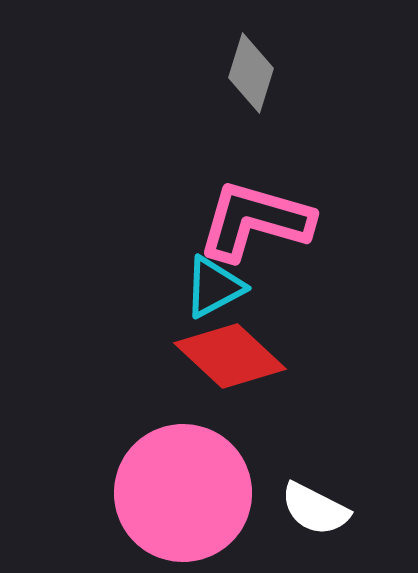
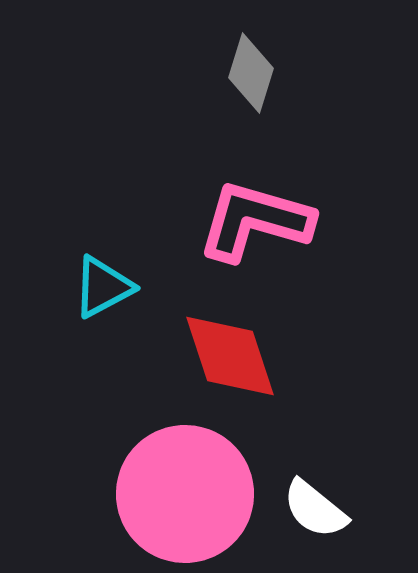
cyan triangle: moved 111 px left
red diamond: rotated 29 degrees clockwise
pink circle: moved 2 px right, 1 px down
white semicircle: rotated 12 degrees clockwise
